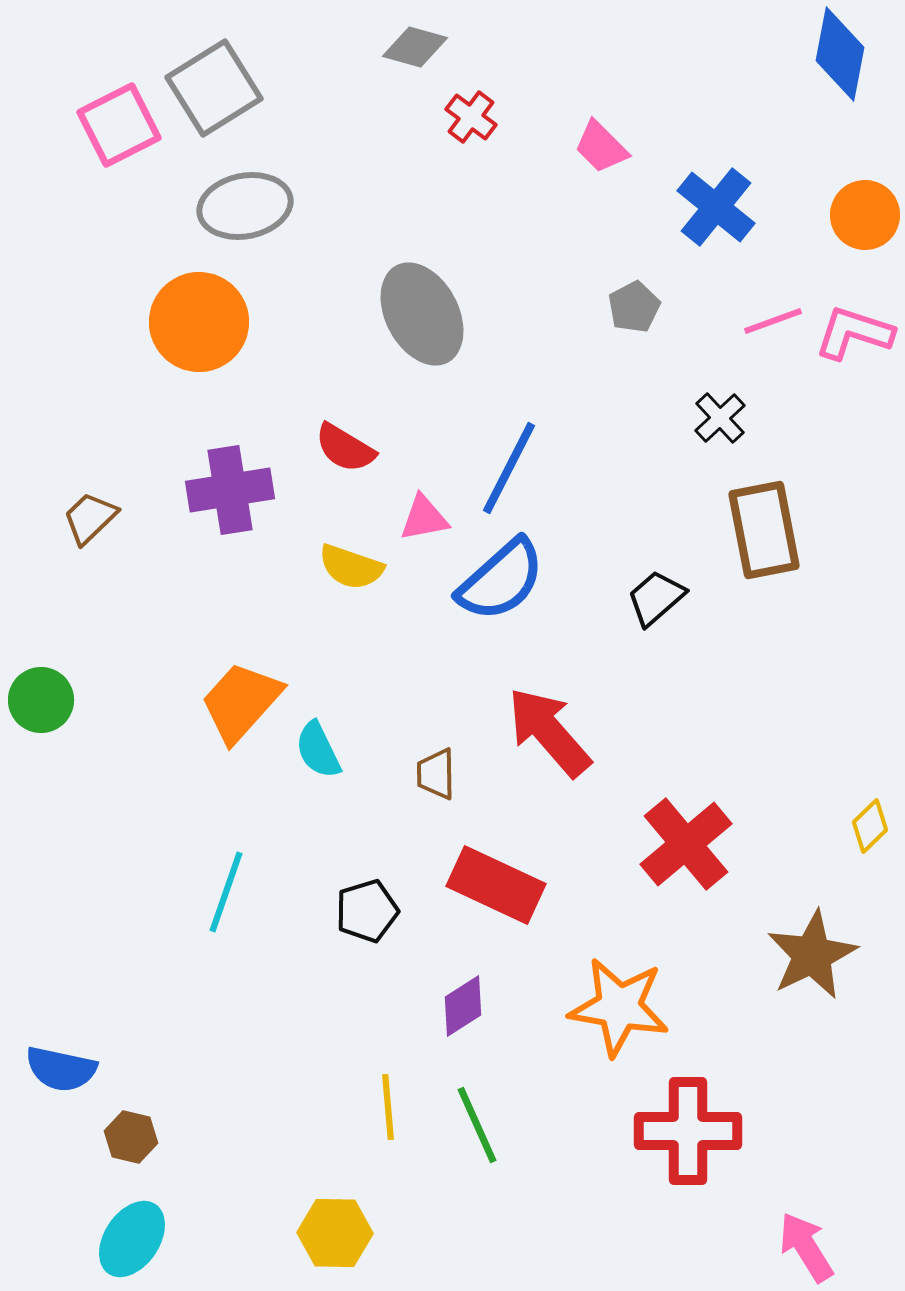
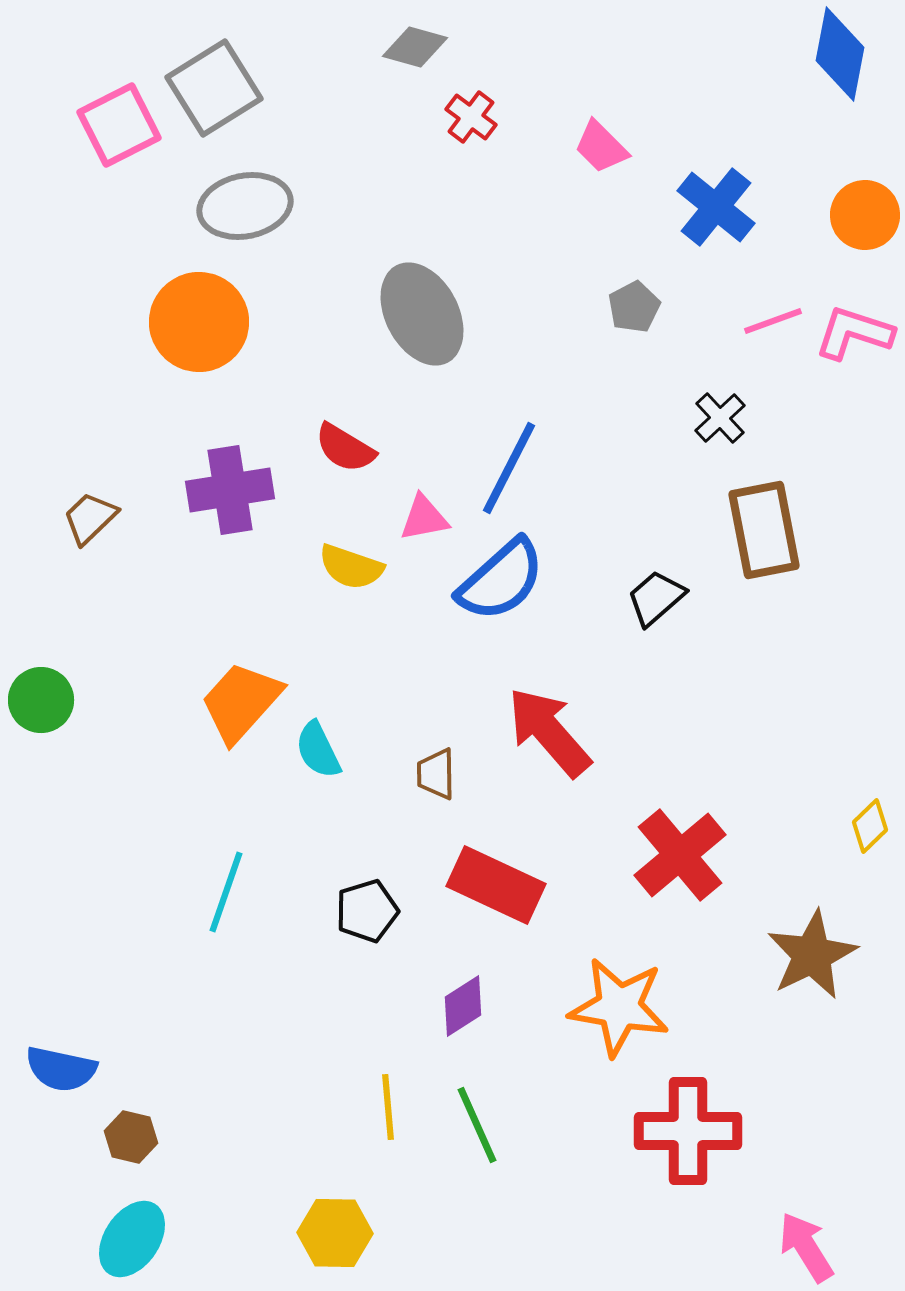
red cross at (686, 844): moved 6 px left, 11 px down
